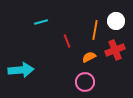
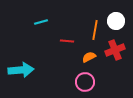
red line: rotated 64 degrees counterclockwise
